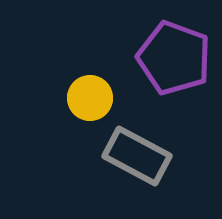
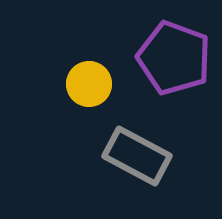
yellow circle: moved 1 px left, 14 px up
